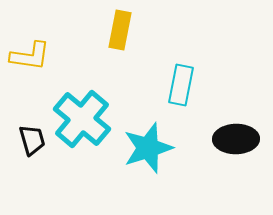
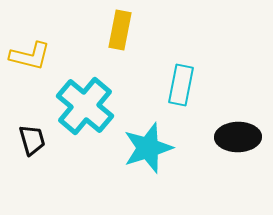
yellow L-shape: rotated 6 degrees clockwise
cyan cross: moved 3 px right, 13 px up
black ellipse: moved 2 px right, 2 px up
